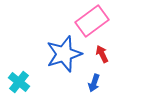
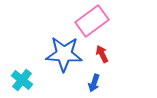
blue star: rotated 21 degrees clockwise
cyan cross: moved 3 px right, 2 px up
